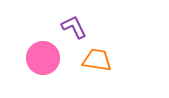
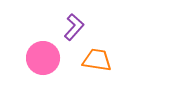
purple L-shape: rotated 68 degrees clockwise
